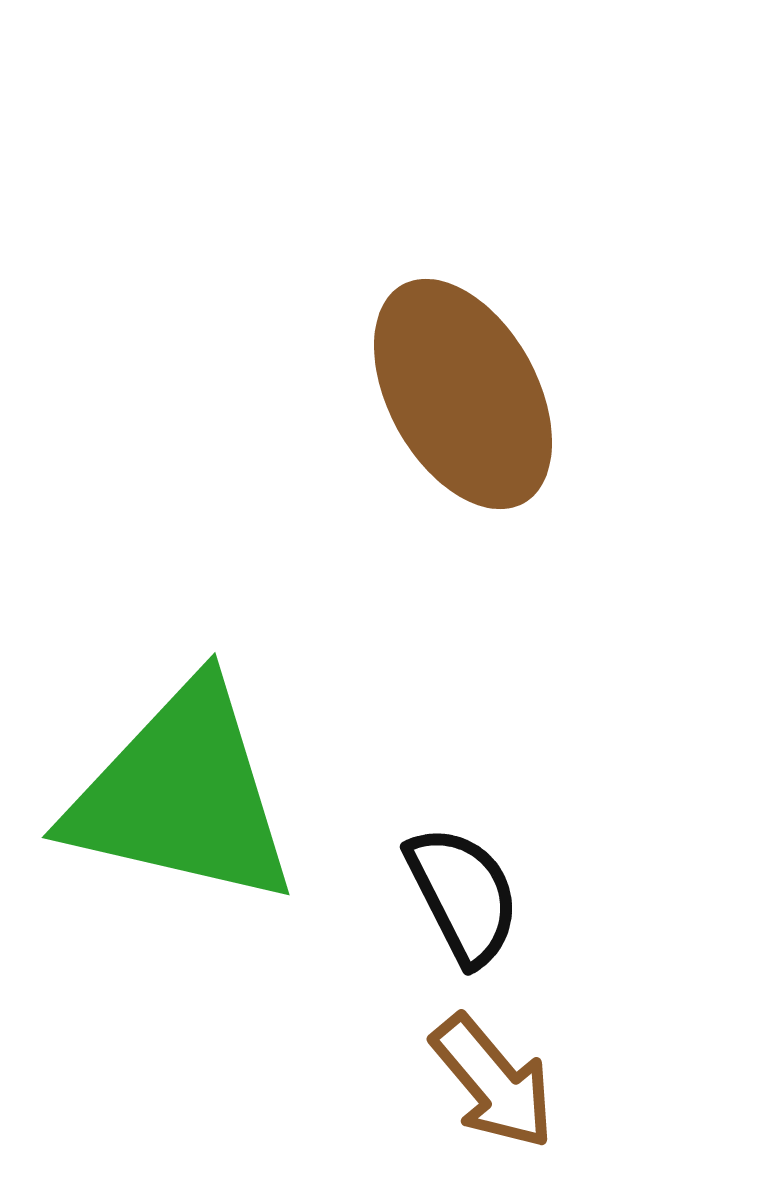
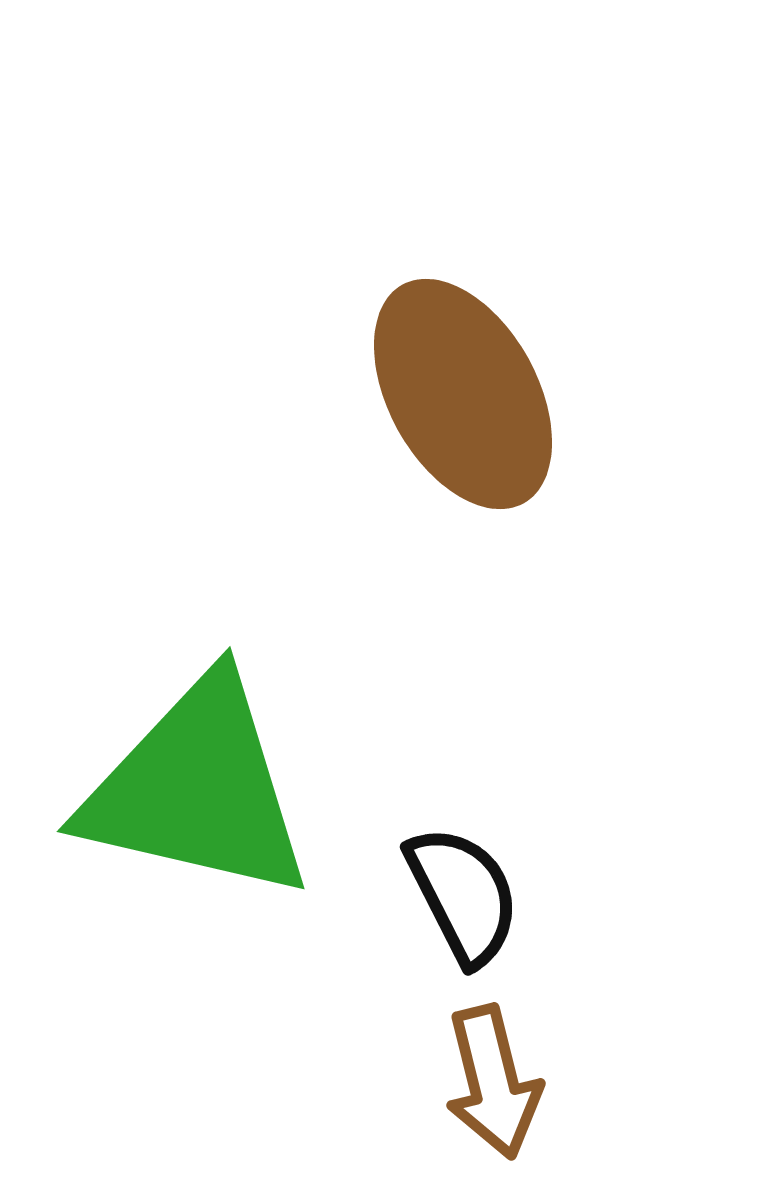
green triangle: moved 15 px right, 6 px up
brown arrow: rotated 26 degrees clockwise
